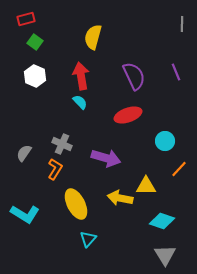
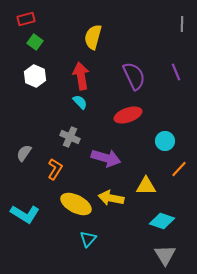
gray cross: moved 8 px right, 7 px up
yellow arrow: moved 9 px left
yellow ellipse: rotated 36 degrees counterclockwise
